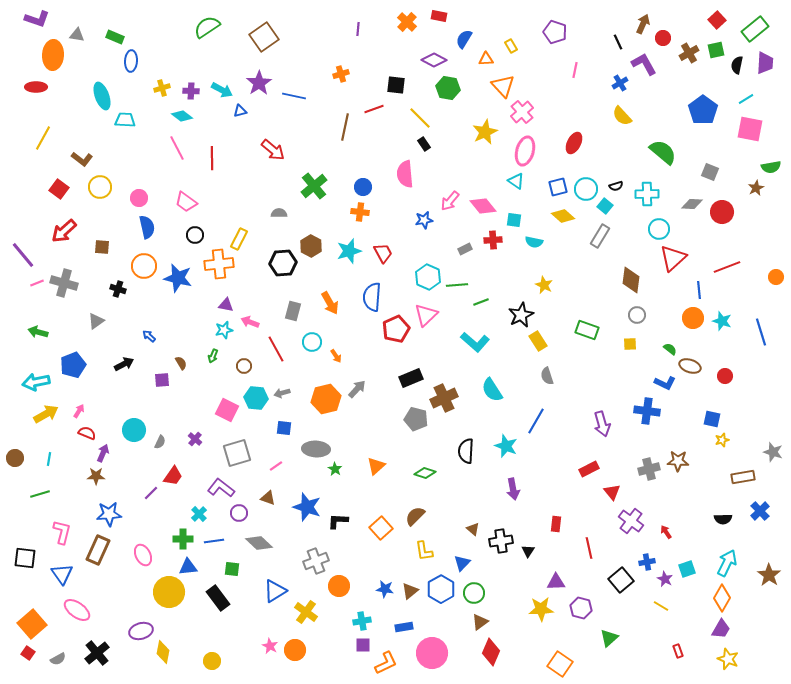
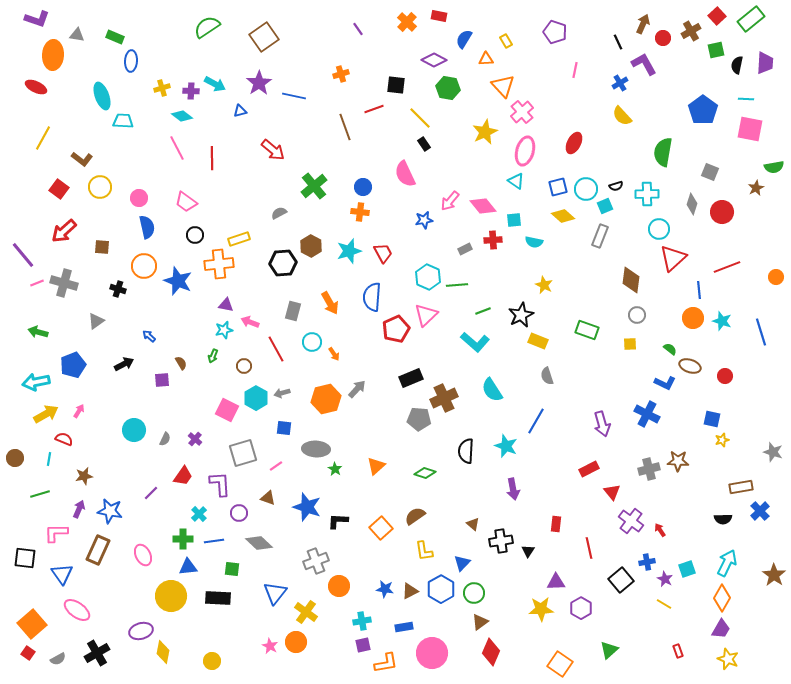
red square at (717, 20): moved 4 px up
purple line at (358, 29): rotated 40 degrees counterclockwise
green rectangle at (755, 29): moved 4 px left, 10 px up
yellow rectangle at (511, 46): moved 5 px left, 5 px up
brown cross at (689, 53): moved 2 px right, 22 px up
red ellipse at (36, 87): rotated 25 degrees clockwise
cyan arrow at (222, 90): moved 7 px left, 6 px up
cyan line at (746, 99): rotated 35 degrees clockwise
cyan trapezoid at (125, 120): moved 2 px left, 1 px down
brown line at (345, 127): rotated 32 degrees counterclockwise
green semicircle at (663, 152): rotated 120 degrees counterclockwise
green semicircle at (771, 167): moved 3 px right
pink semicircle at (405, 174): rotated 20 degrees counterclockwise
gray diamond at (692, 204): rotated 75 degrees counterclockwise
cyan square at (605, 206): rotated 28 degrees clockwise
gray semicircle at (279, 213): rotated 28 degrees counterclockwise
cyan square at (514, 220): rotated 14 degrees counterclockwise
gray rectangle at (600, 236): rotated 10 degrees counterclockwise
yellow rectangle at (239, 239): rotated 45 degrees clockwise
blue star at (178, 278): moved 3 px down; rotated 8 degrees clockwise
green line at (481, 302): moved 2 px right, 9 px down
yellow rectangle at (538, 341): rotated 36 degrees counterclockwise
orange arrow at (336, 356): moved 2 px left, 2 px up
cyan hexagon at (256, 398): rotated 25 degrees clockwise
blue cross at (647, 411): moved 3 px down; rotated 20 degrees clockwise
gray pentagon at (416, 419): moved 3 px right; rotated 10 degrees counterclockwise
red semicircle at (87, 433): moved 23 px left, 6 px down
gray semicircle at (160, 442): moved 5 px right, 3 px up
purple arrow at (103, 453): moved 24 px left, 56 px down
gray square at (237, 453): moved 6 px right
brown star at (96, 476): moved 12 px left; rotated 12 degrees counterclockwise
red trapezoid at (173, 476): moved 10 px right
brown rectangle at (743, 477): moved 2 px left, 10 px down
purple L-shape at (221, 488): moved 1 px left, 4 px up; rotated 48 degrees clockwise
blue star at (109, 514): moved 1 px right, 3 px up; rotated 15 degrees clockwise
brown semicircle at (415, 516): rotated 10 degrees clockwise
brown triangle at (473, 529): moved 5 px up
pink L-shape at (62, 532): moved 6 px left, 1 px down; rotated 105 degrees counterclockwise
red arrow at (666, 532): moved 6 px left, 2 px up
brown star at (769, 575): moved 5 px right
blue triangle at (275, 591): moved 2 px down; rotated 20 degrees counterclockwise
brown triangle at (410, 591): rotated 12 degrees clockwise
yellow circle at (169, 592): moved 2 px right, 4 px down
black rectangle at (218, 598): rotated 50 degrees counterclockwise
yellow line at (661, 606): moved 3 px right, 2 px up
purple hexagon at (581, 608): rotated 15 degrees clockwise
green triangle at (609, 638): moved 12 px down
purple square at (363, 645): rotated 14 degrees counterclockwise
orange circle at (295, 650): moved 1 px right, 8 px up
black cross at (97, 653): rotated 10 degrees clockwise
orange L-shape at (386, 663): rotated 15 degrees clockwise
